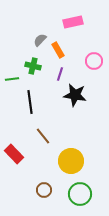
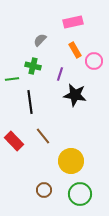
orange rectangle: moved 17 px right
red rectangle: moved 13 px up
